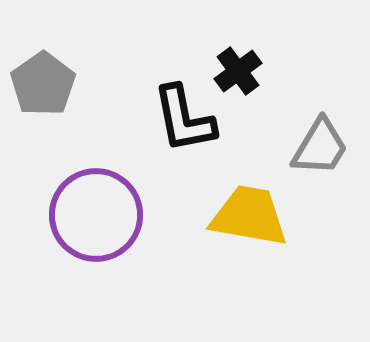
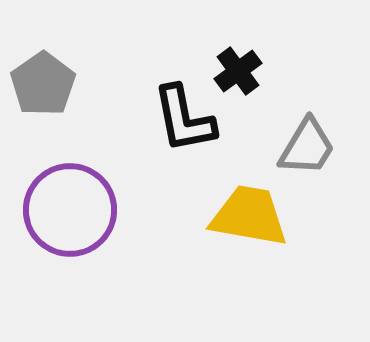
gray trapezoid: moved 13 px left
purple circle: moved 26 px left, 5 px up
